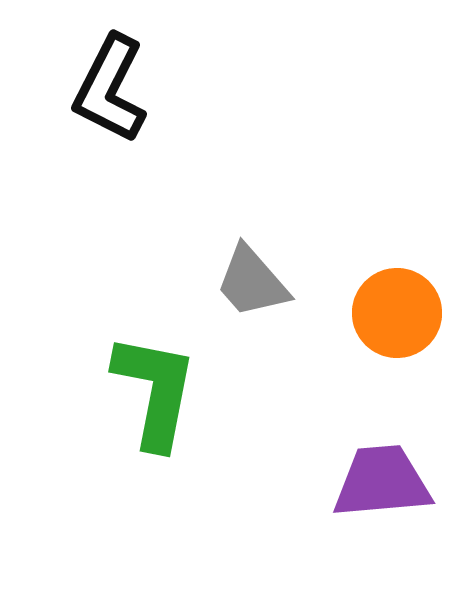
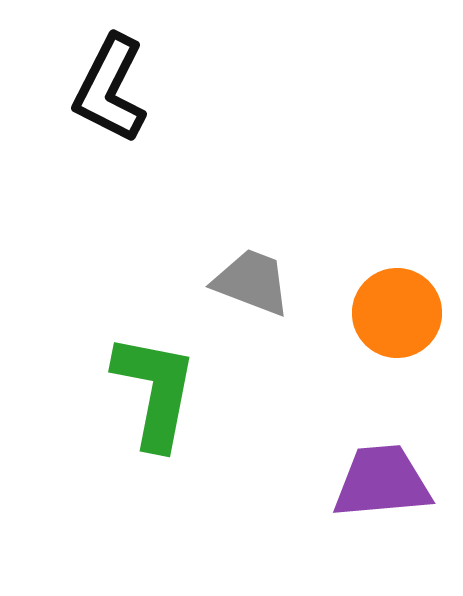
gray trapezoid: rotated 152 degrees clockwise
